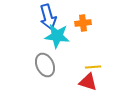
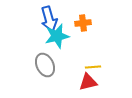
blue arrow: moved 1 px right, 2 px down
cyan star: rotated 20 degrees counterclockwise
red triangle: rotated 30 degrees counterclockwise
